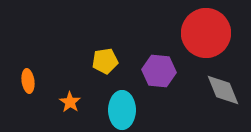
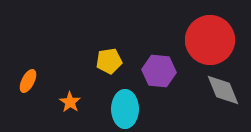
red circle: moved 4 px right, 7 px down
yellow pentagon: moved 4 px right
orange ellipse: rotated 35 degrees clockwise
cyan ellipse: moved 3 px right, 1 px up
